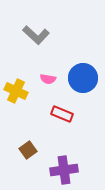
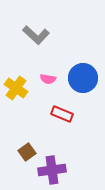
yellow cross: moved 3 px up; rotated 10 degrees clockwise
brown square: moved 1 px left, 2 px down
purple cross: moved 12 px left
